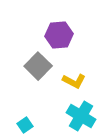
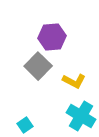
purple hexagon: moved 7 px left, 2 px down
